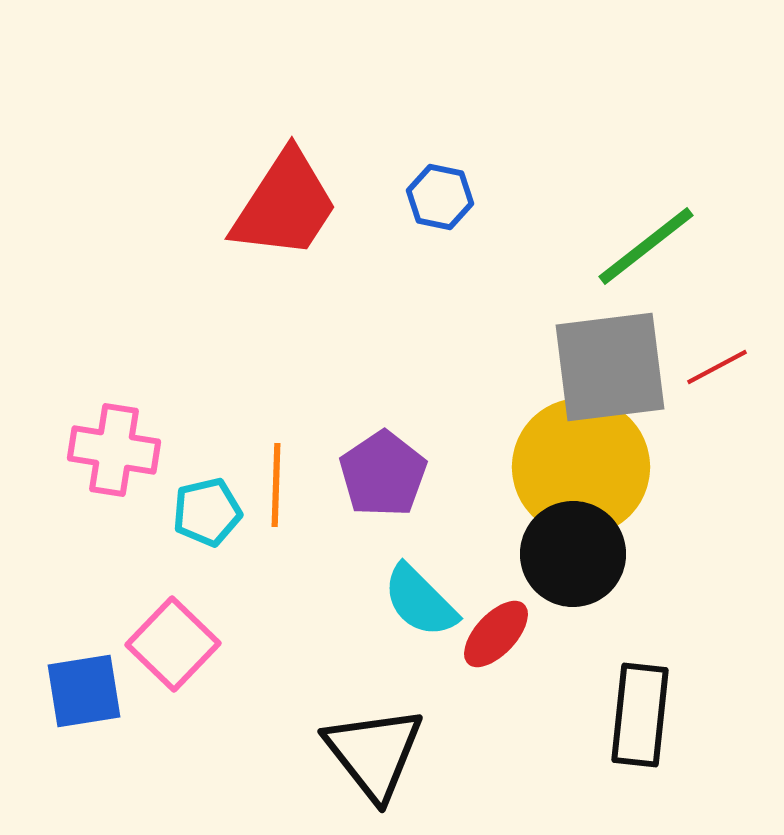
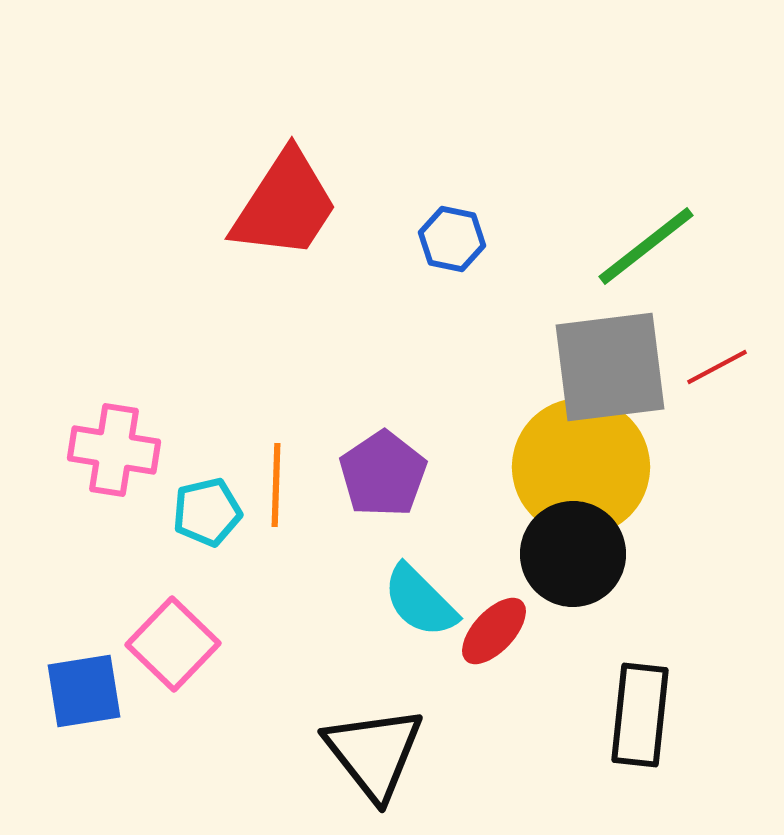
blue hexagon: moved 12 px right, 42 px down
red ellipse: moved 2 px left, 3 px up
